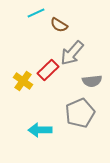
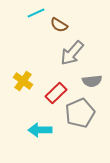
red rectangle: moved 8 px right, 23 px down
